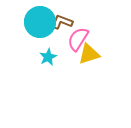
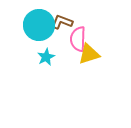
cyan circle: moved 1 px left, 3 px down
pink semicircle: rotated 30 degrees counterclockwise
cyan star: moved 2 px left
